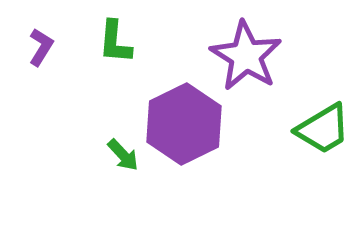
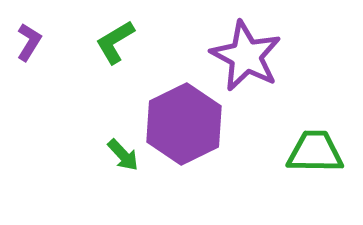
green L-shape: rotated 54 degrees clockwise
purple L-shape: moved 12 px left, 5 px up
purple star: rotated 4 degrees counterclockwise
green trapezoid: moved 8 px left, 23 px down; rotated 148 degrees counterclockwise
